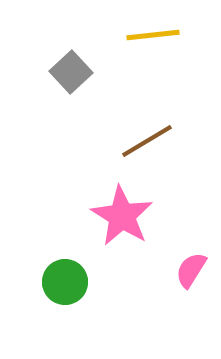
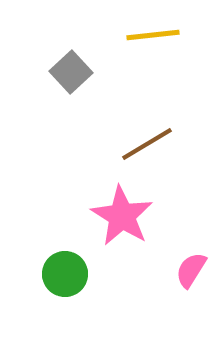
brown line: moved 3 px down
green circle: moved 8 px up
